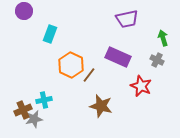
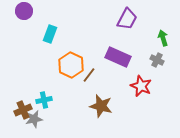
purple trapezoid: rotated 50 degrees counterclockwise
